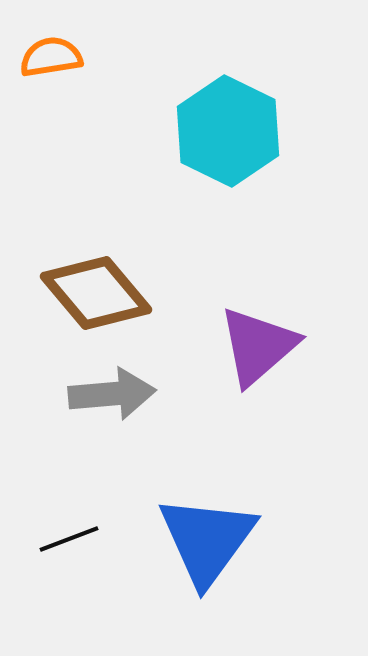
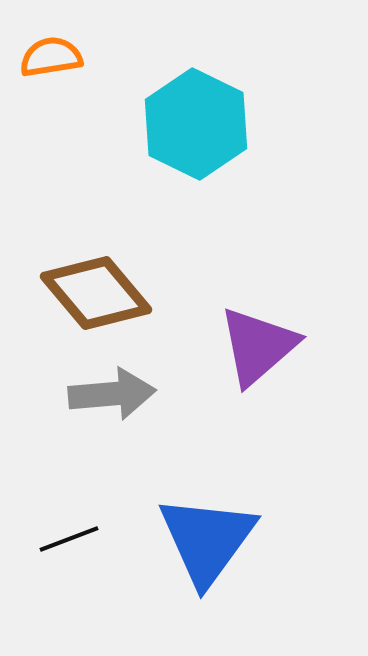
cyan hexagon: moved 32 px left, 7 px up
